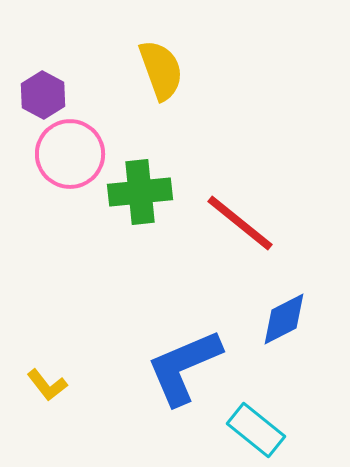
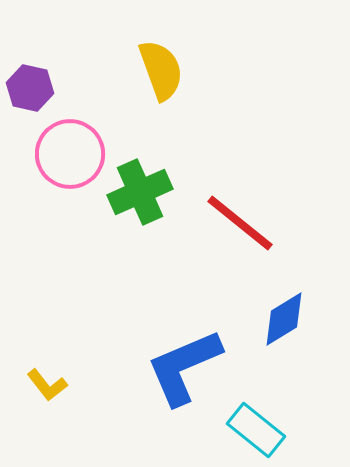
purple hexagon: moved 13 px left, 7 px up; rotated 15 degrees counterclockwise
green cross: rotated 18 degrees counterclockwise
blue diamond: rotated 4 degrees counterclockwise
